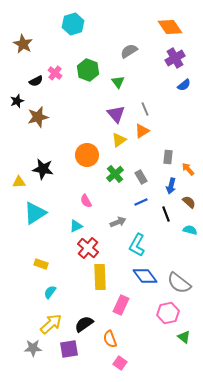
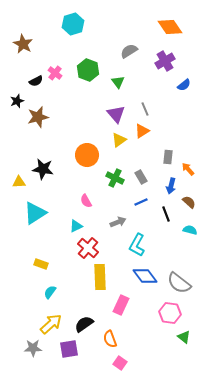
purple cross at (175, 58): moved 10 px left, 3 px down
green cross at (115, 174): moved 4 px down; rotated 24 degrees counterclockwise
pink hexagon at (168, 313): moved 2 px right; rotated 20 degrees clockwise
